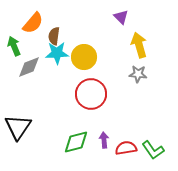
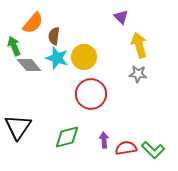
cyan star: moved 5 px down; rotated 20 degrees clockwise
gray diamond: moved 2 px up; rotated 70 degrees clockwise
green diamond: moved 9 px left, 5 px up
green L-shape: rotated 10 degrees counterclockwise
